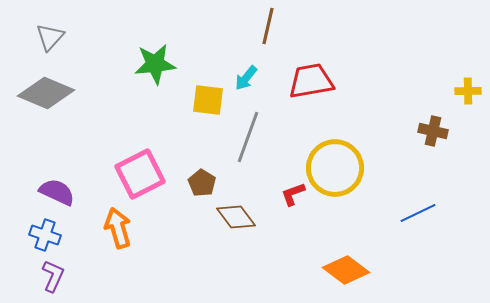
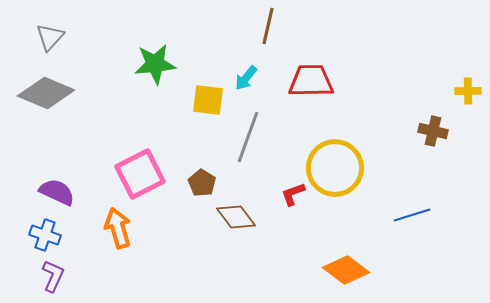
red trapezoid: rotated 9 degrees clockwise
blue line: moved 6 px left, 2 px down; rotated 9 degrees clockwise
